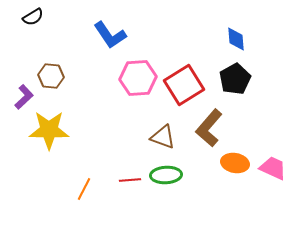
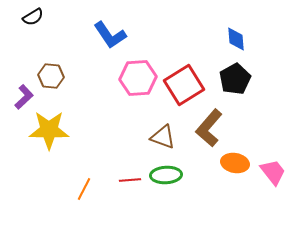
pink trapezoid: moved 4 px down; rotated 28 degrees clockwise
